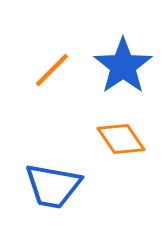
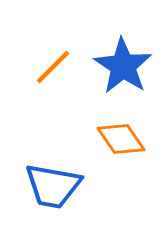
blue star: rotated 4 degrees counterclockwise
orange line: moved 1 px right, 3 px up
